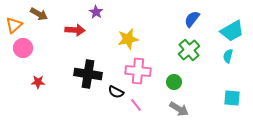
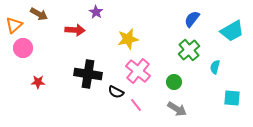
cyan semicircle: moved 13 px left, 11 px down
pink cross: rotated 35 degrees clockwise
gray arrow: moved 2 px left
